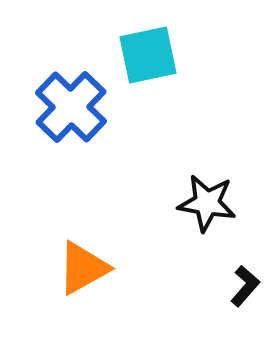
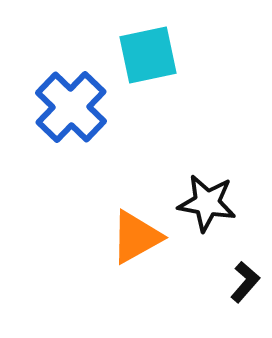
orange triangle: moved 53 px right, 31 px up
black L-shape: moved 4 px up
